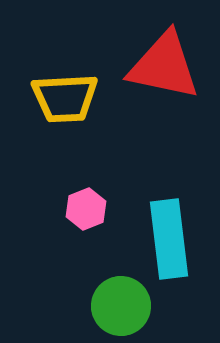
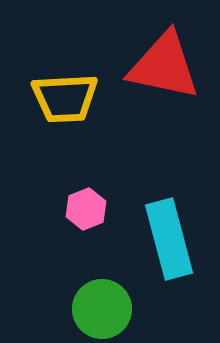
cyan rectangle: rotated 8 degrees counterclockwise
green circle: moved 19 px left, 3 px down
